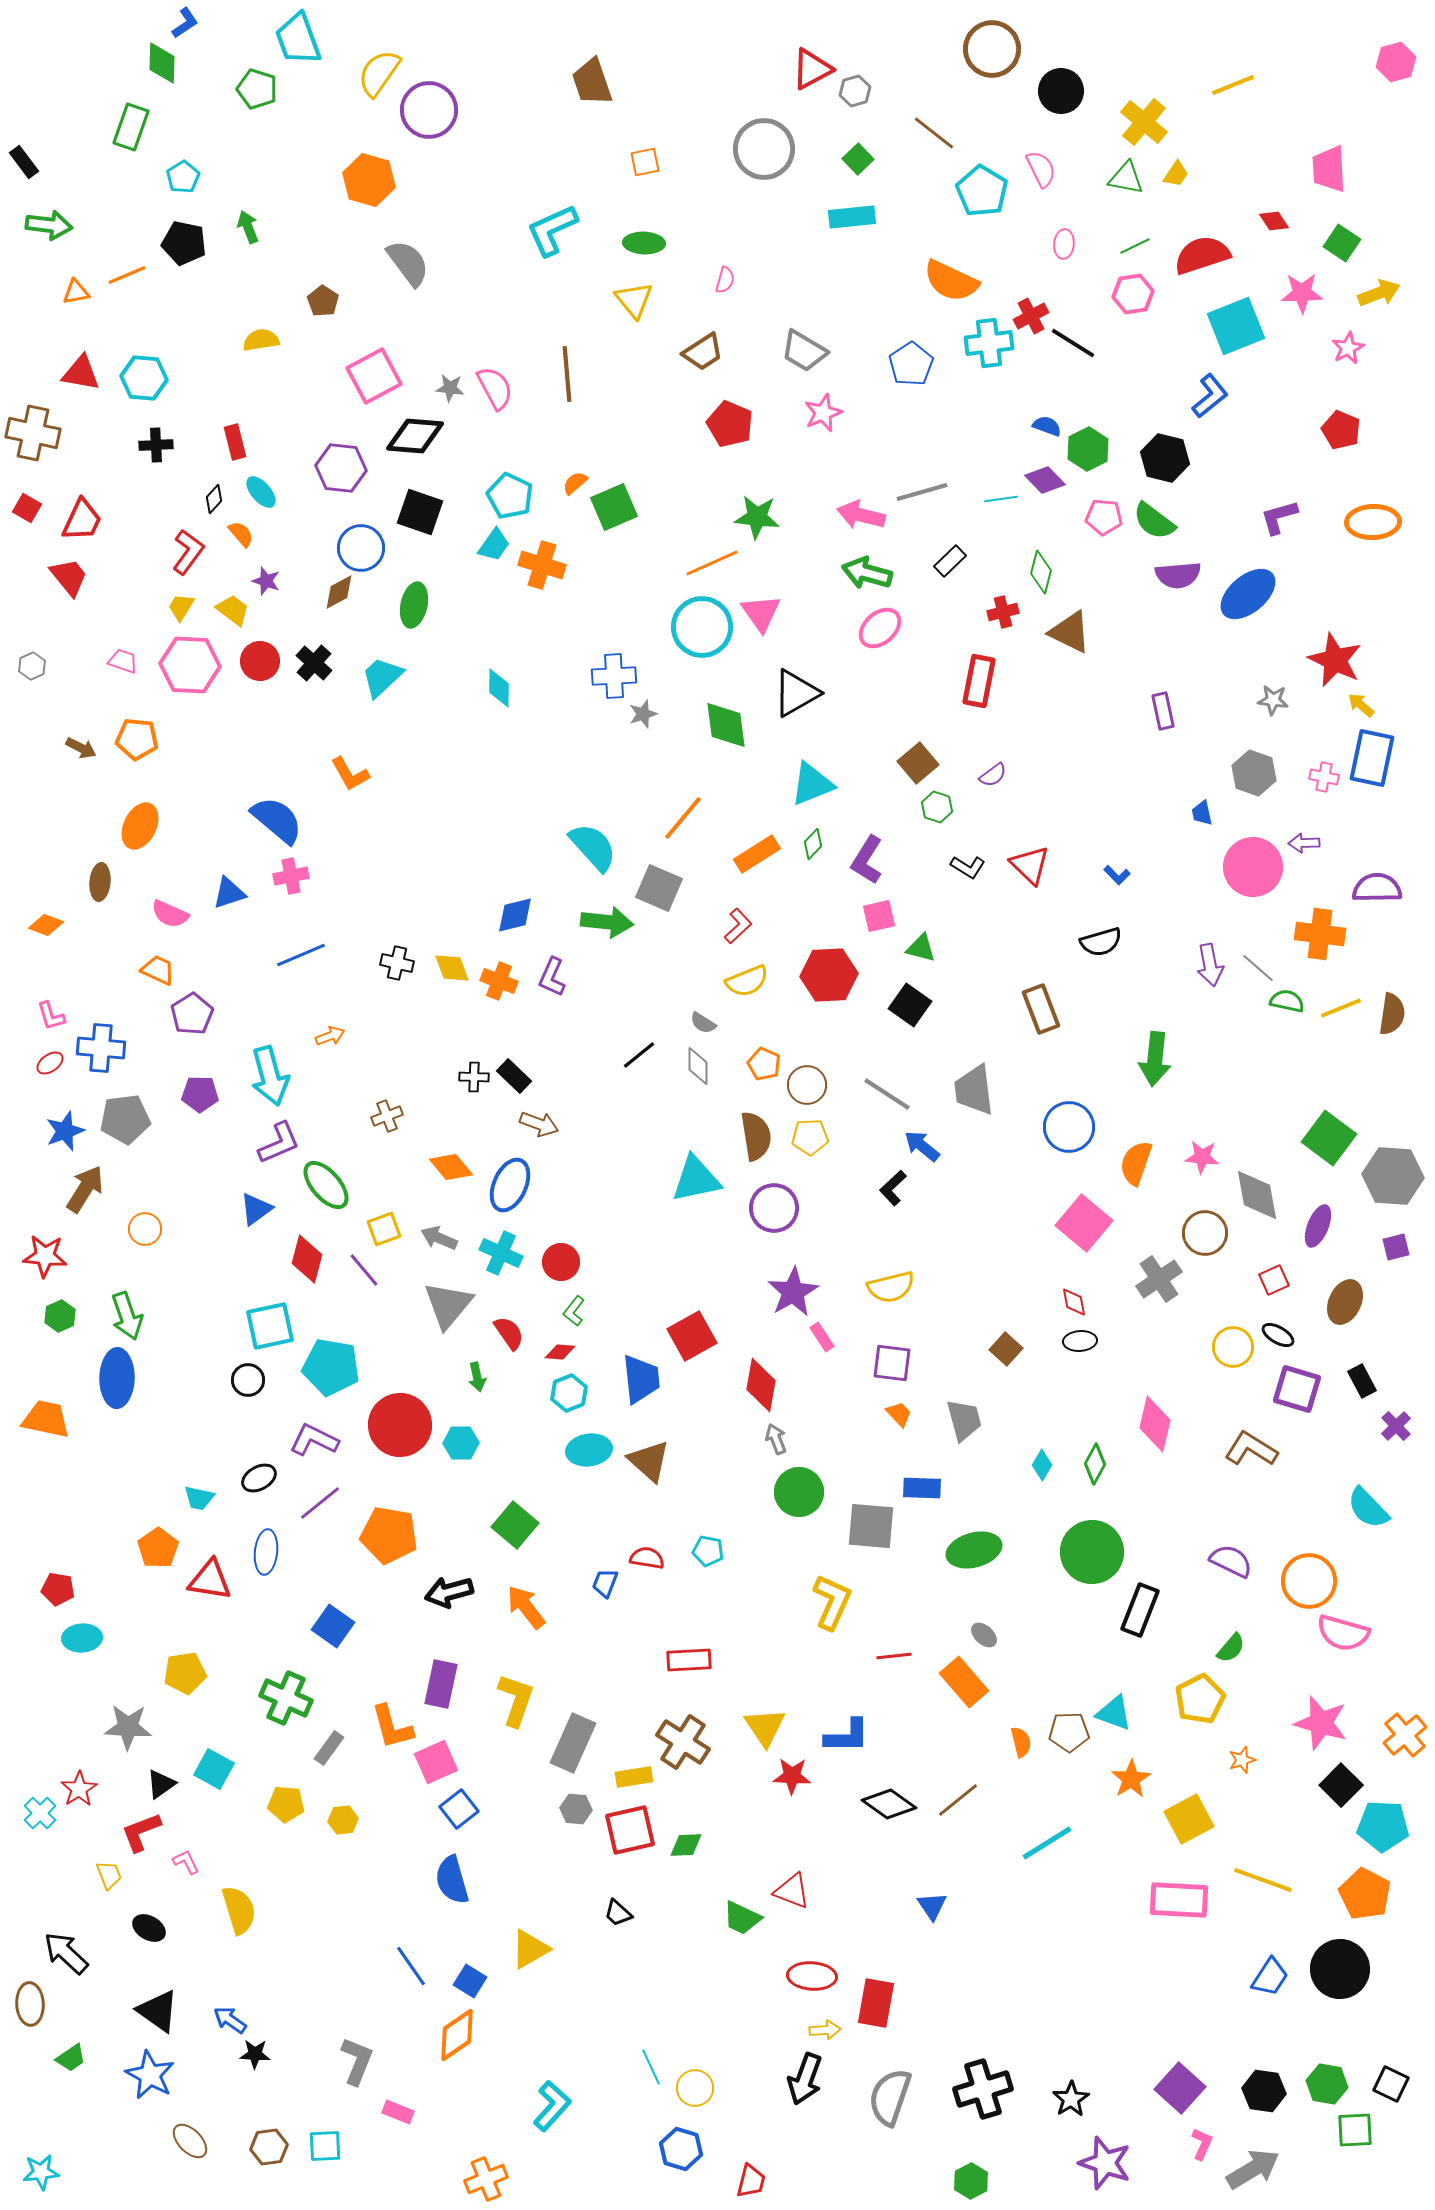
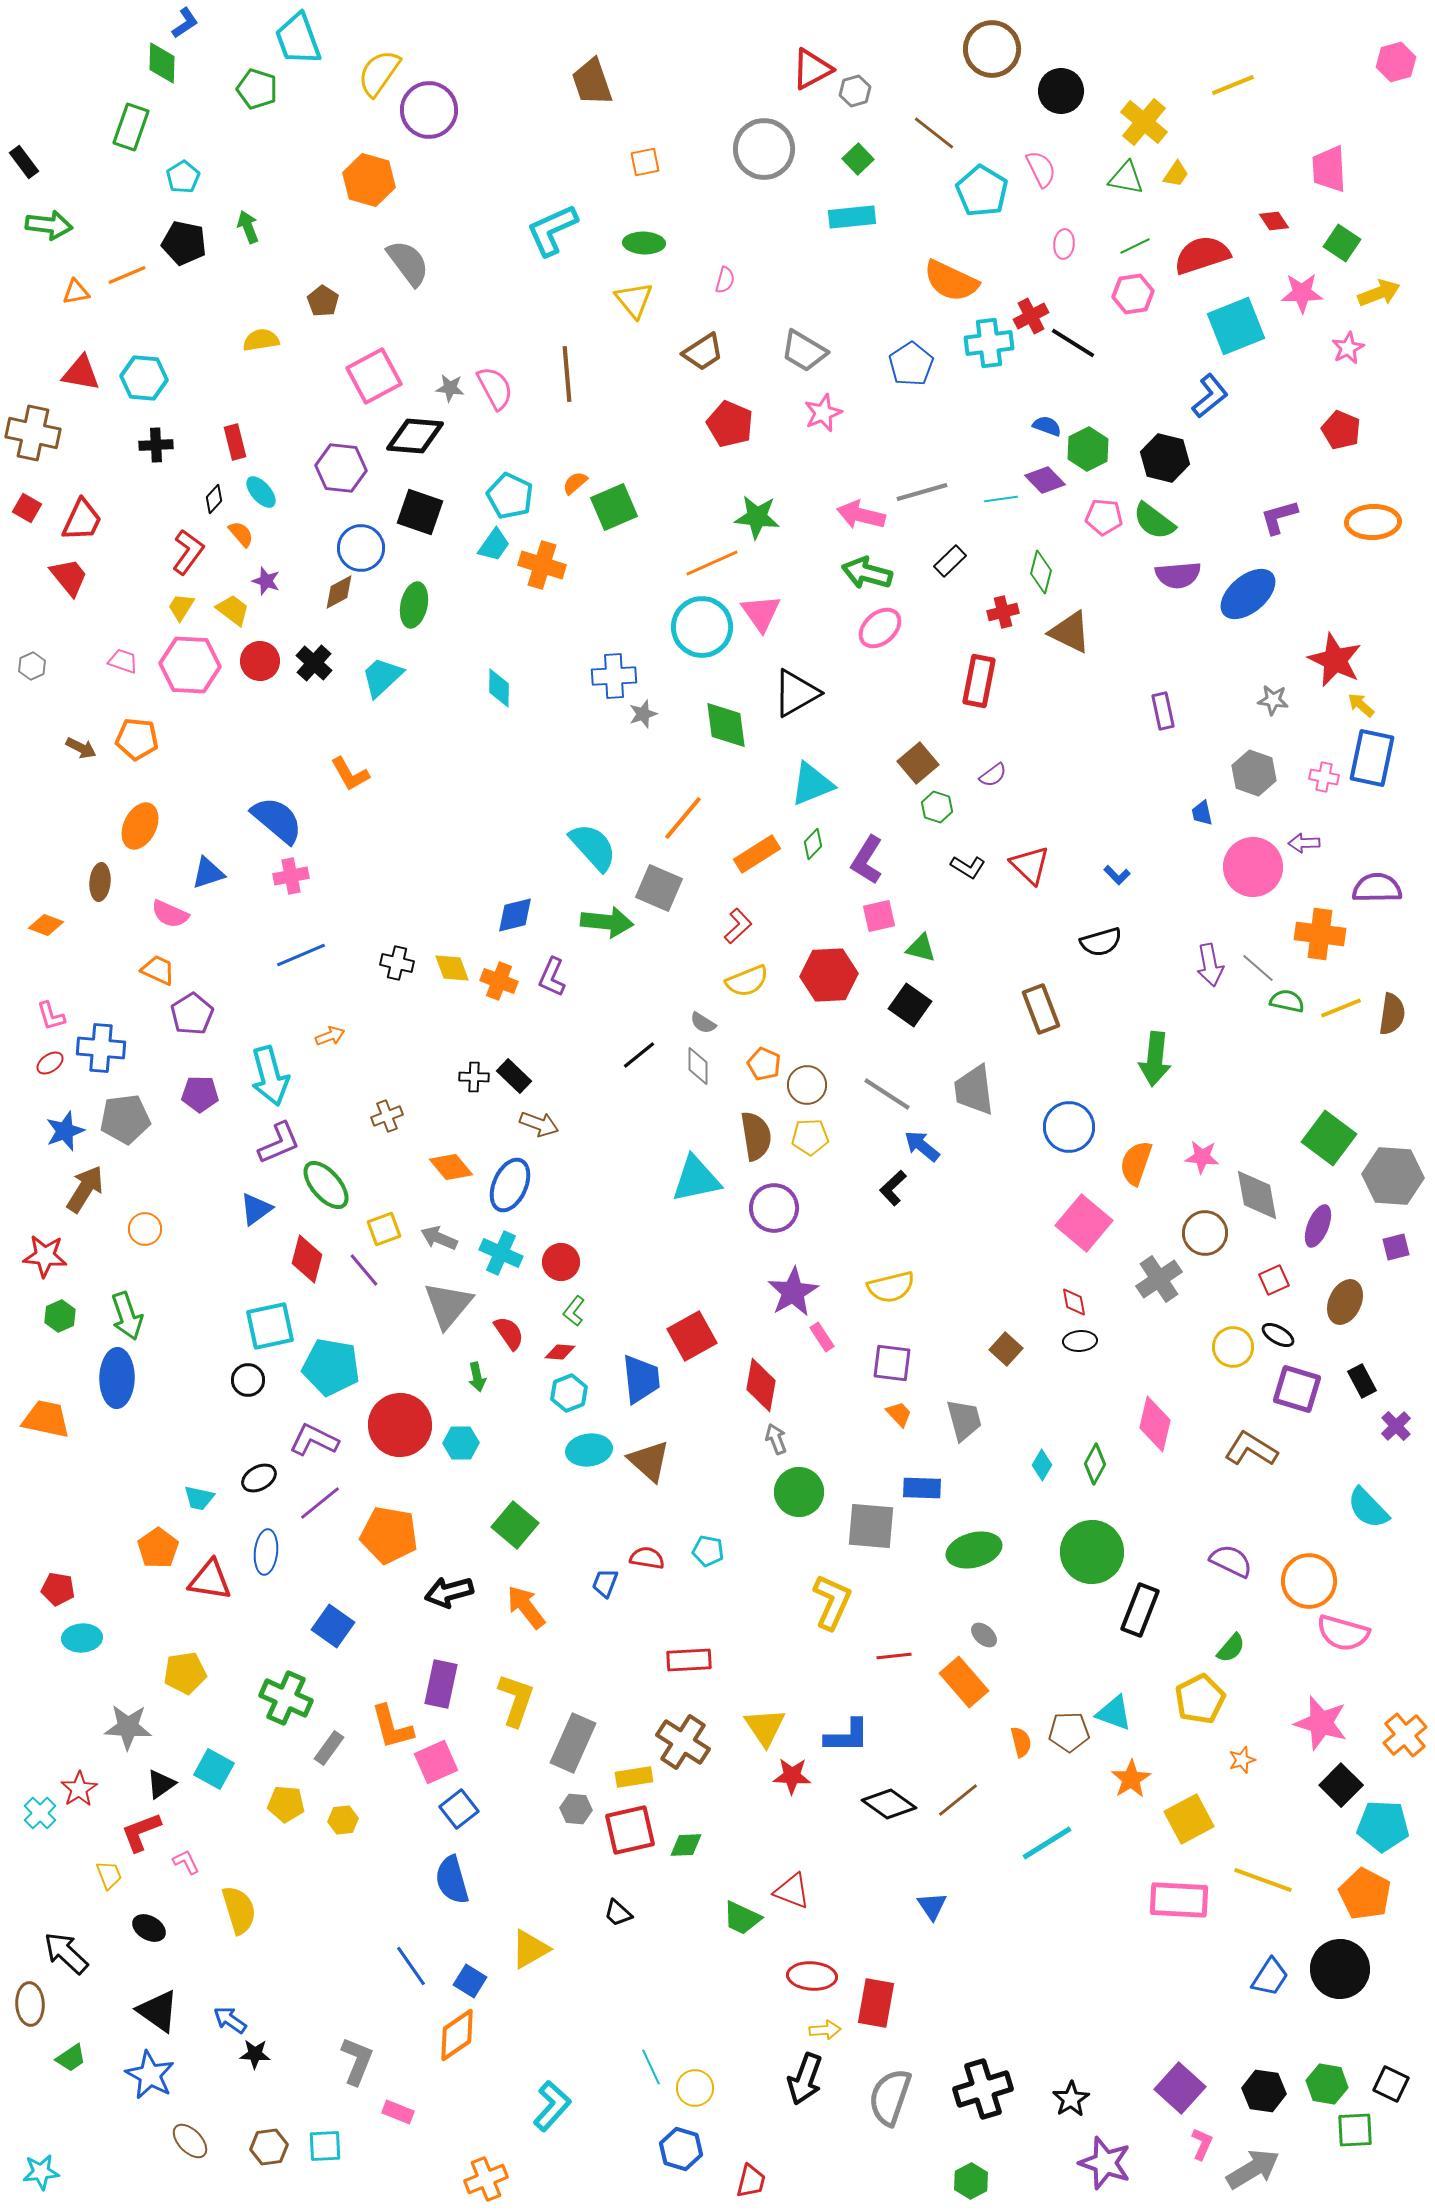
blue triangle at (229, 893): moved 21 px left, 20 px up
